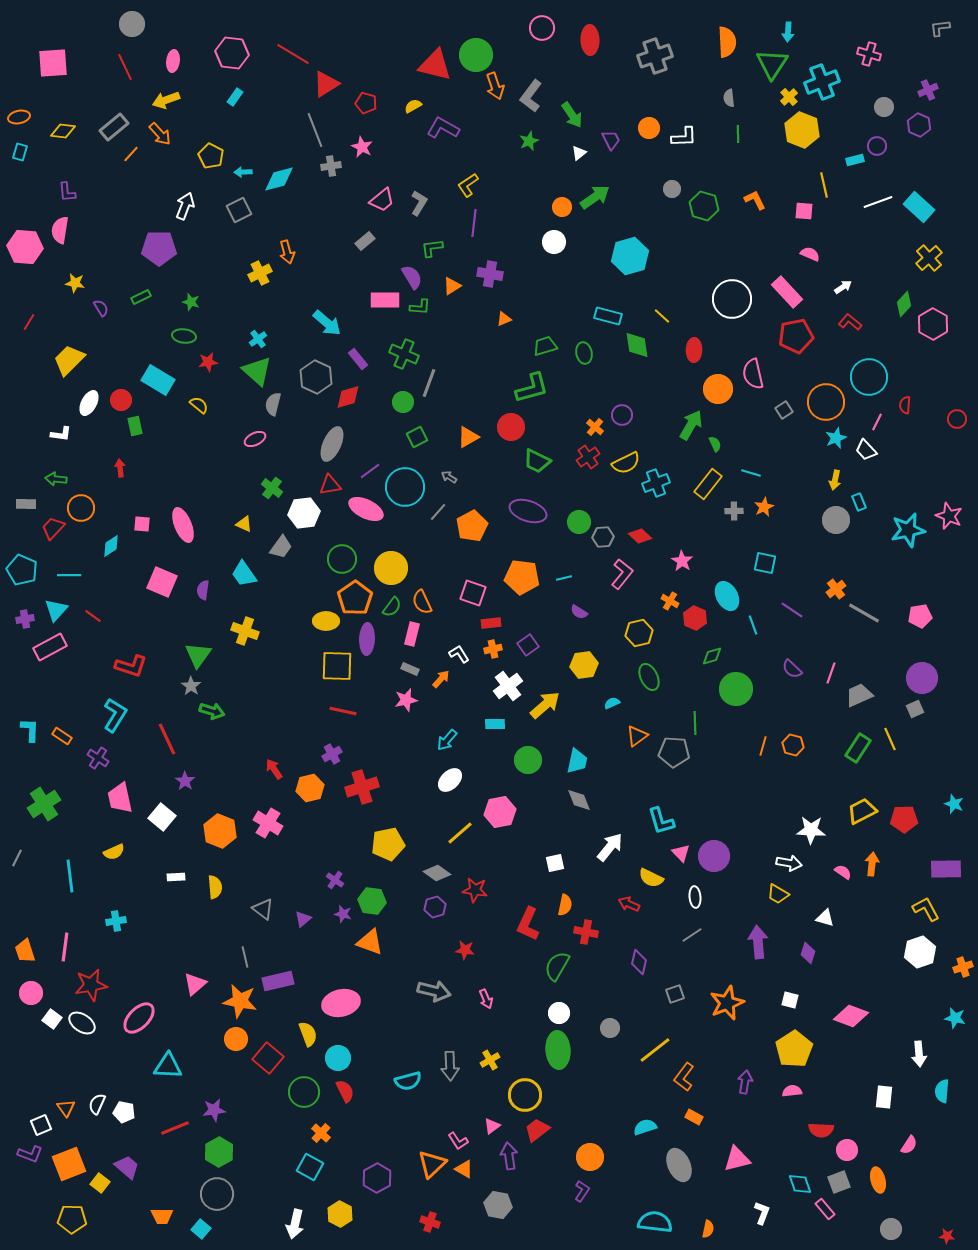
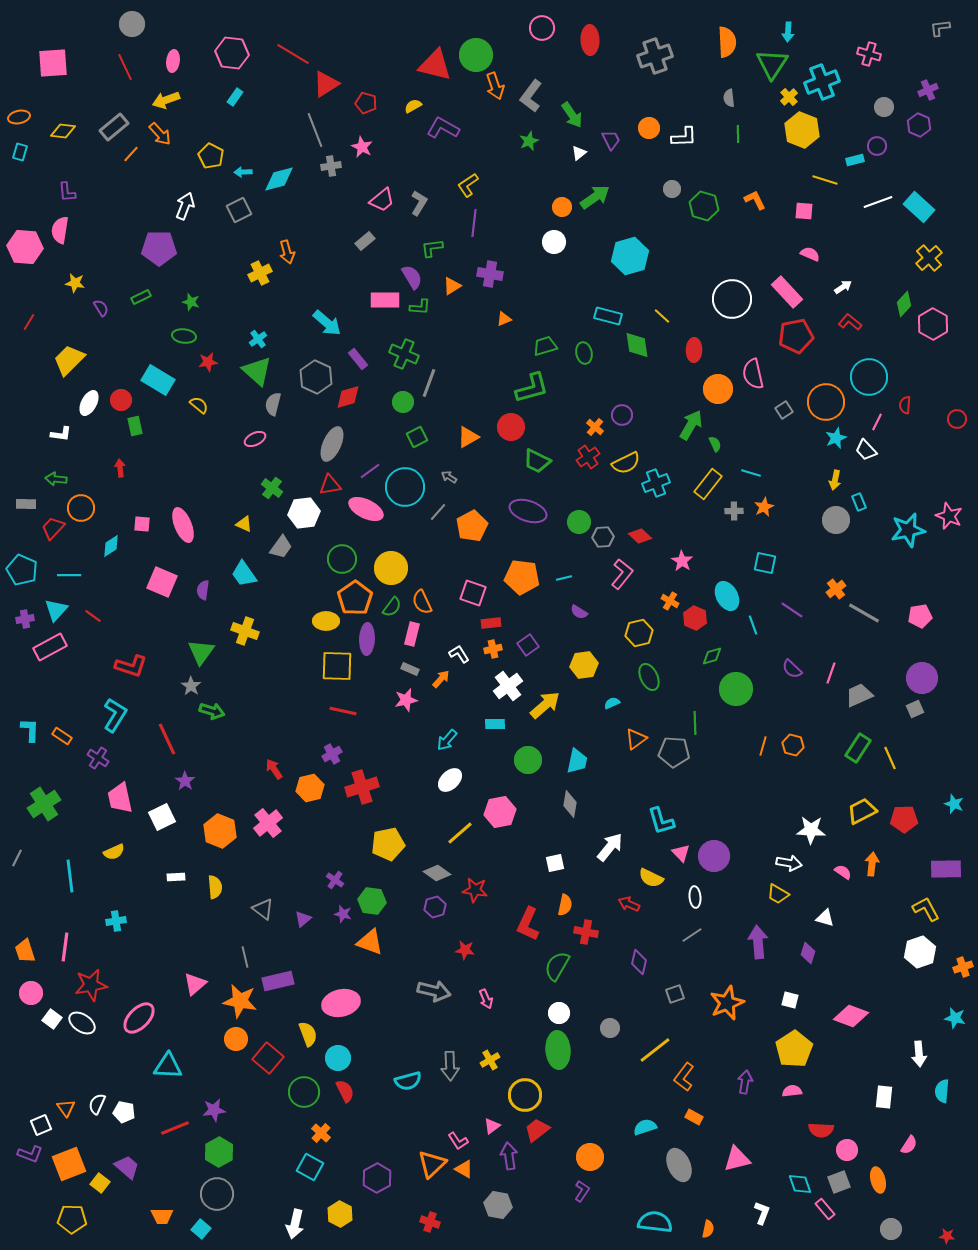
yellow line at (824, 185): moved 1 px right, 5 px up; rotated 60 degrees counterclockwise
green triangle at (198, 655): moved 3 px right, 3 px up
orange triangle at (637, 736): moved 1 px left, 3 px down
yellow line at (890, 739): moved 19 px down
gray diamond at (579, 800): moved 9 px left, 4 px down; rotated 32 degrees clockwise
white square at (162, 817): rotated 24 degrees clockwise
pink cross at (268, 823): rotated 20 degrees clockwise
